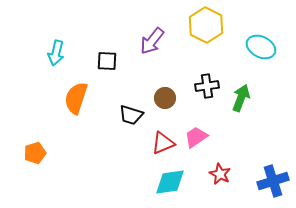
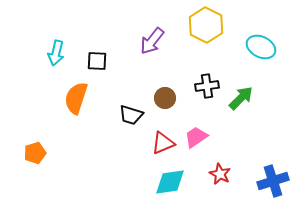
black square: moved 10 px left
green arrow: rotated 24 degrees clockwise
